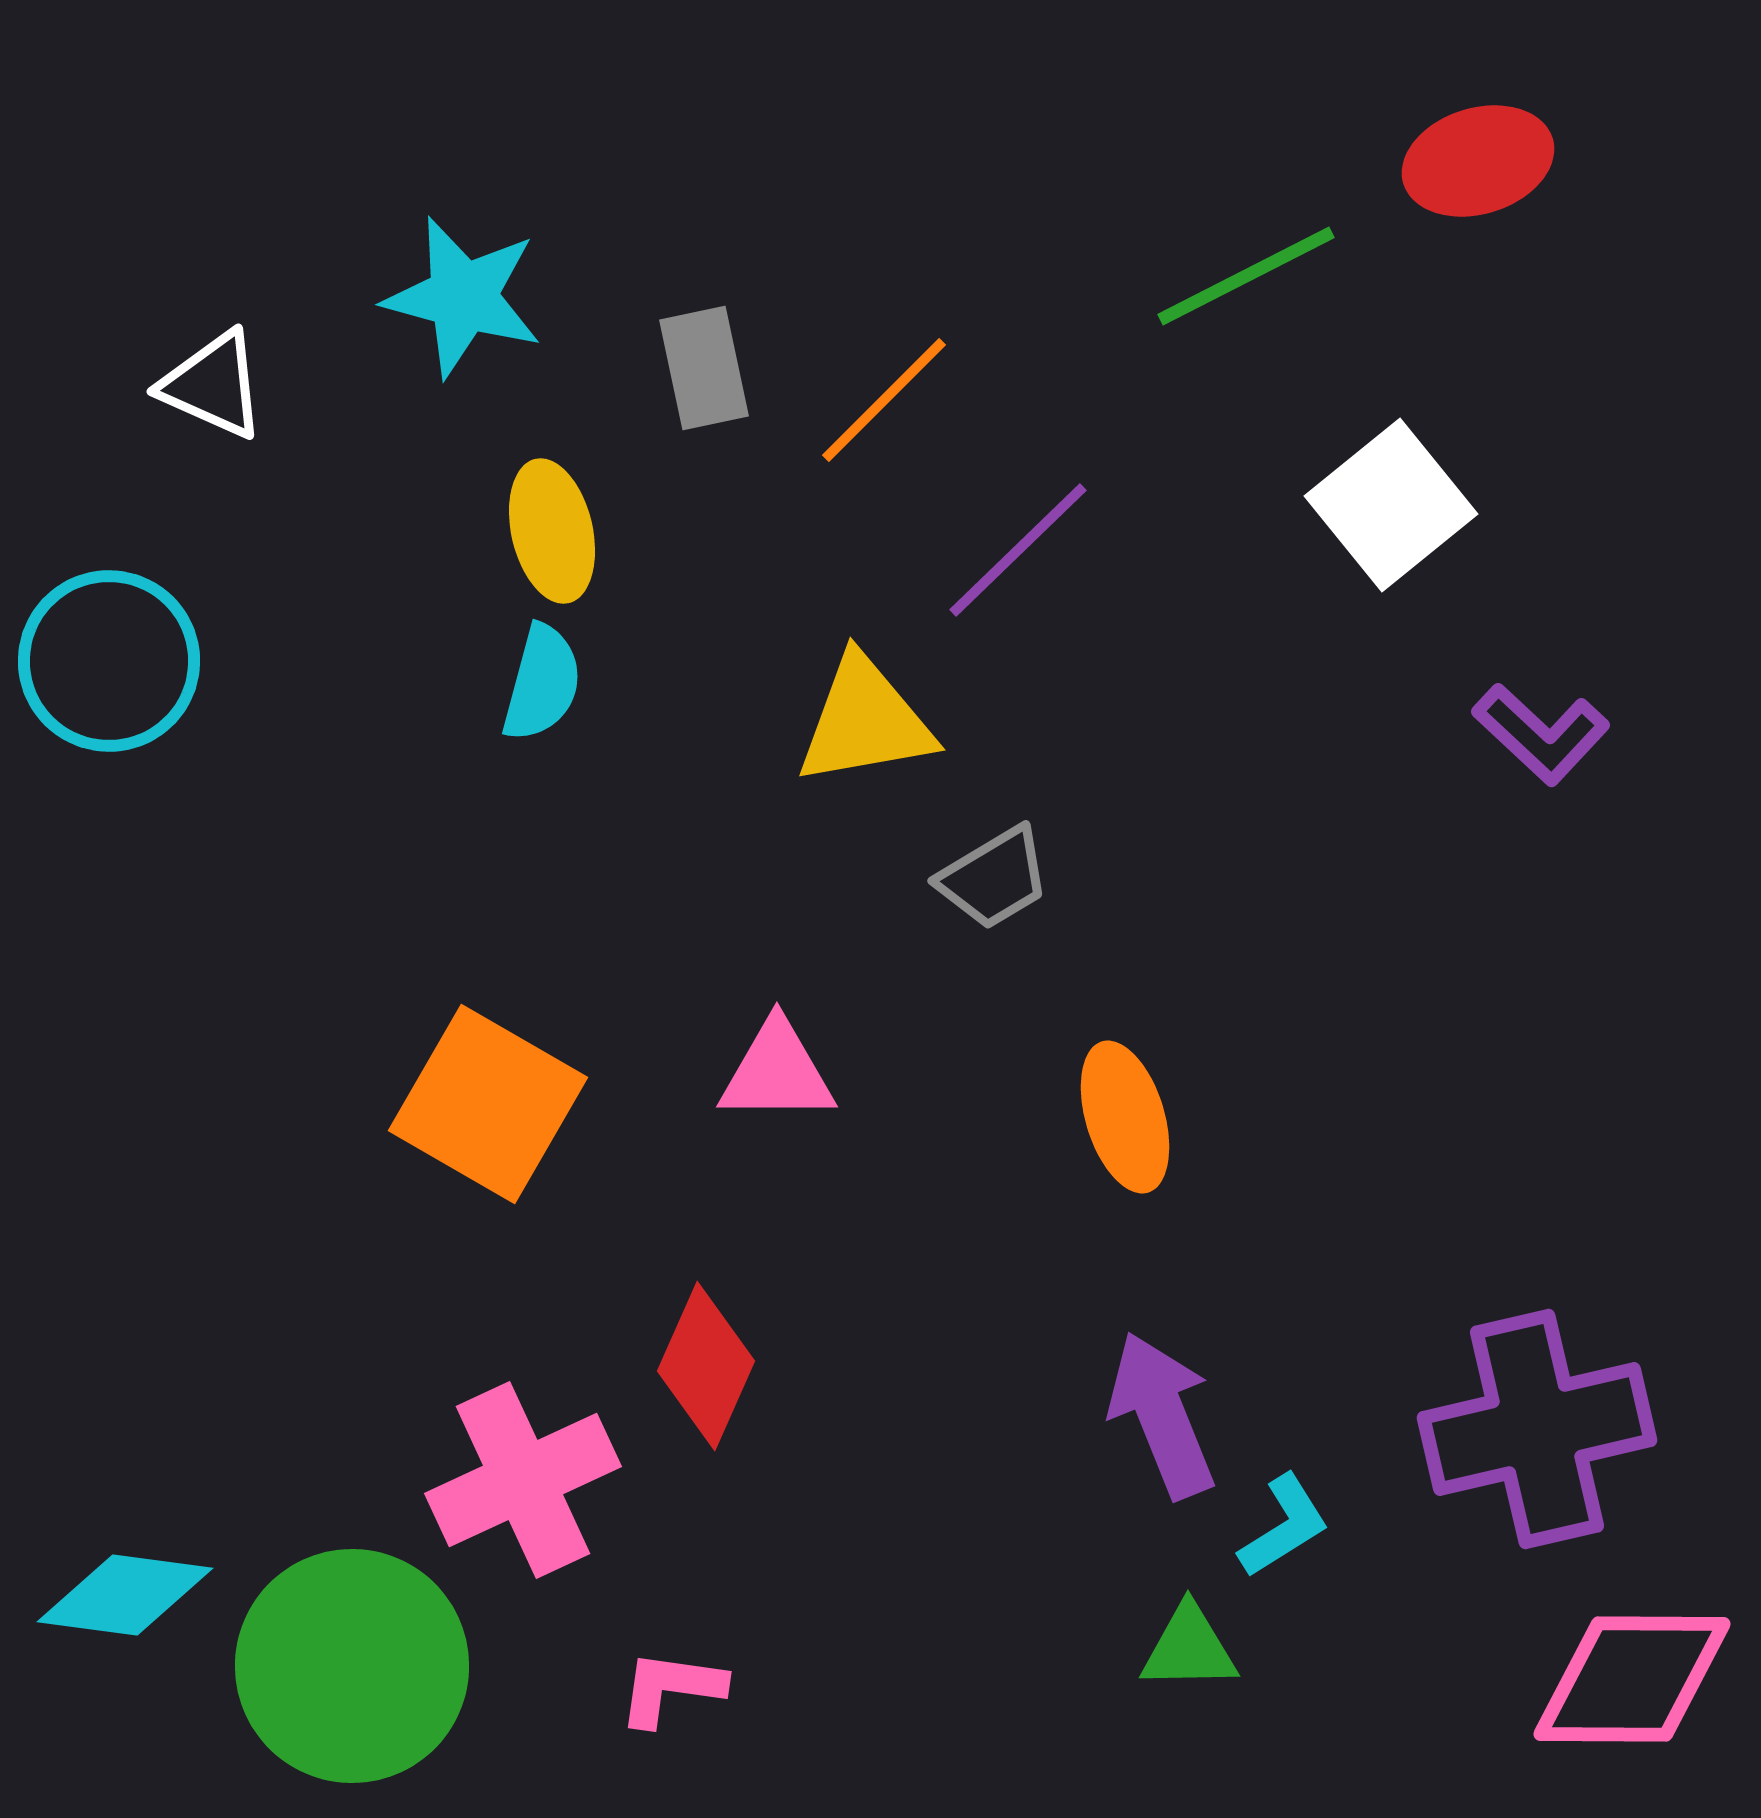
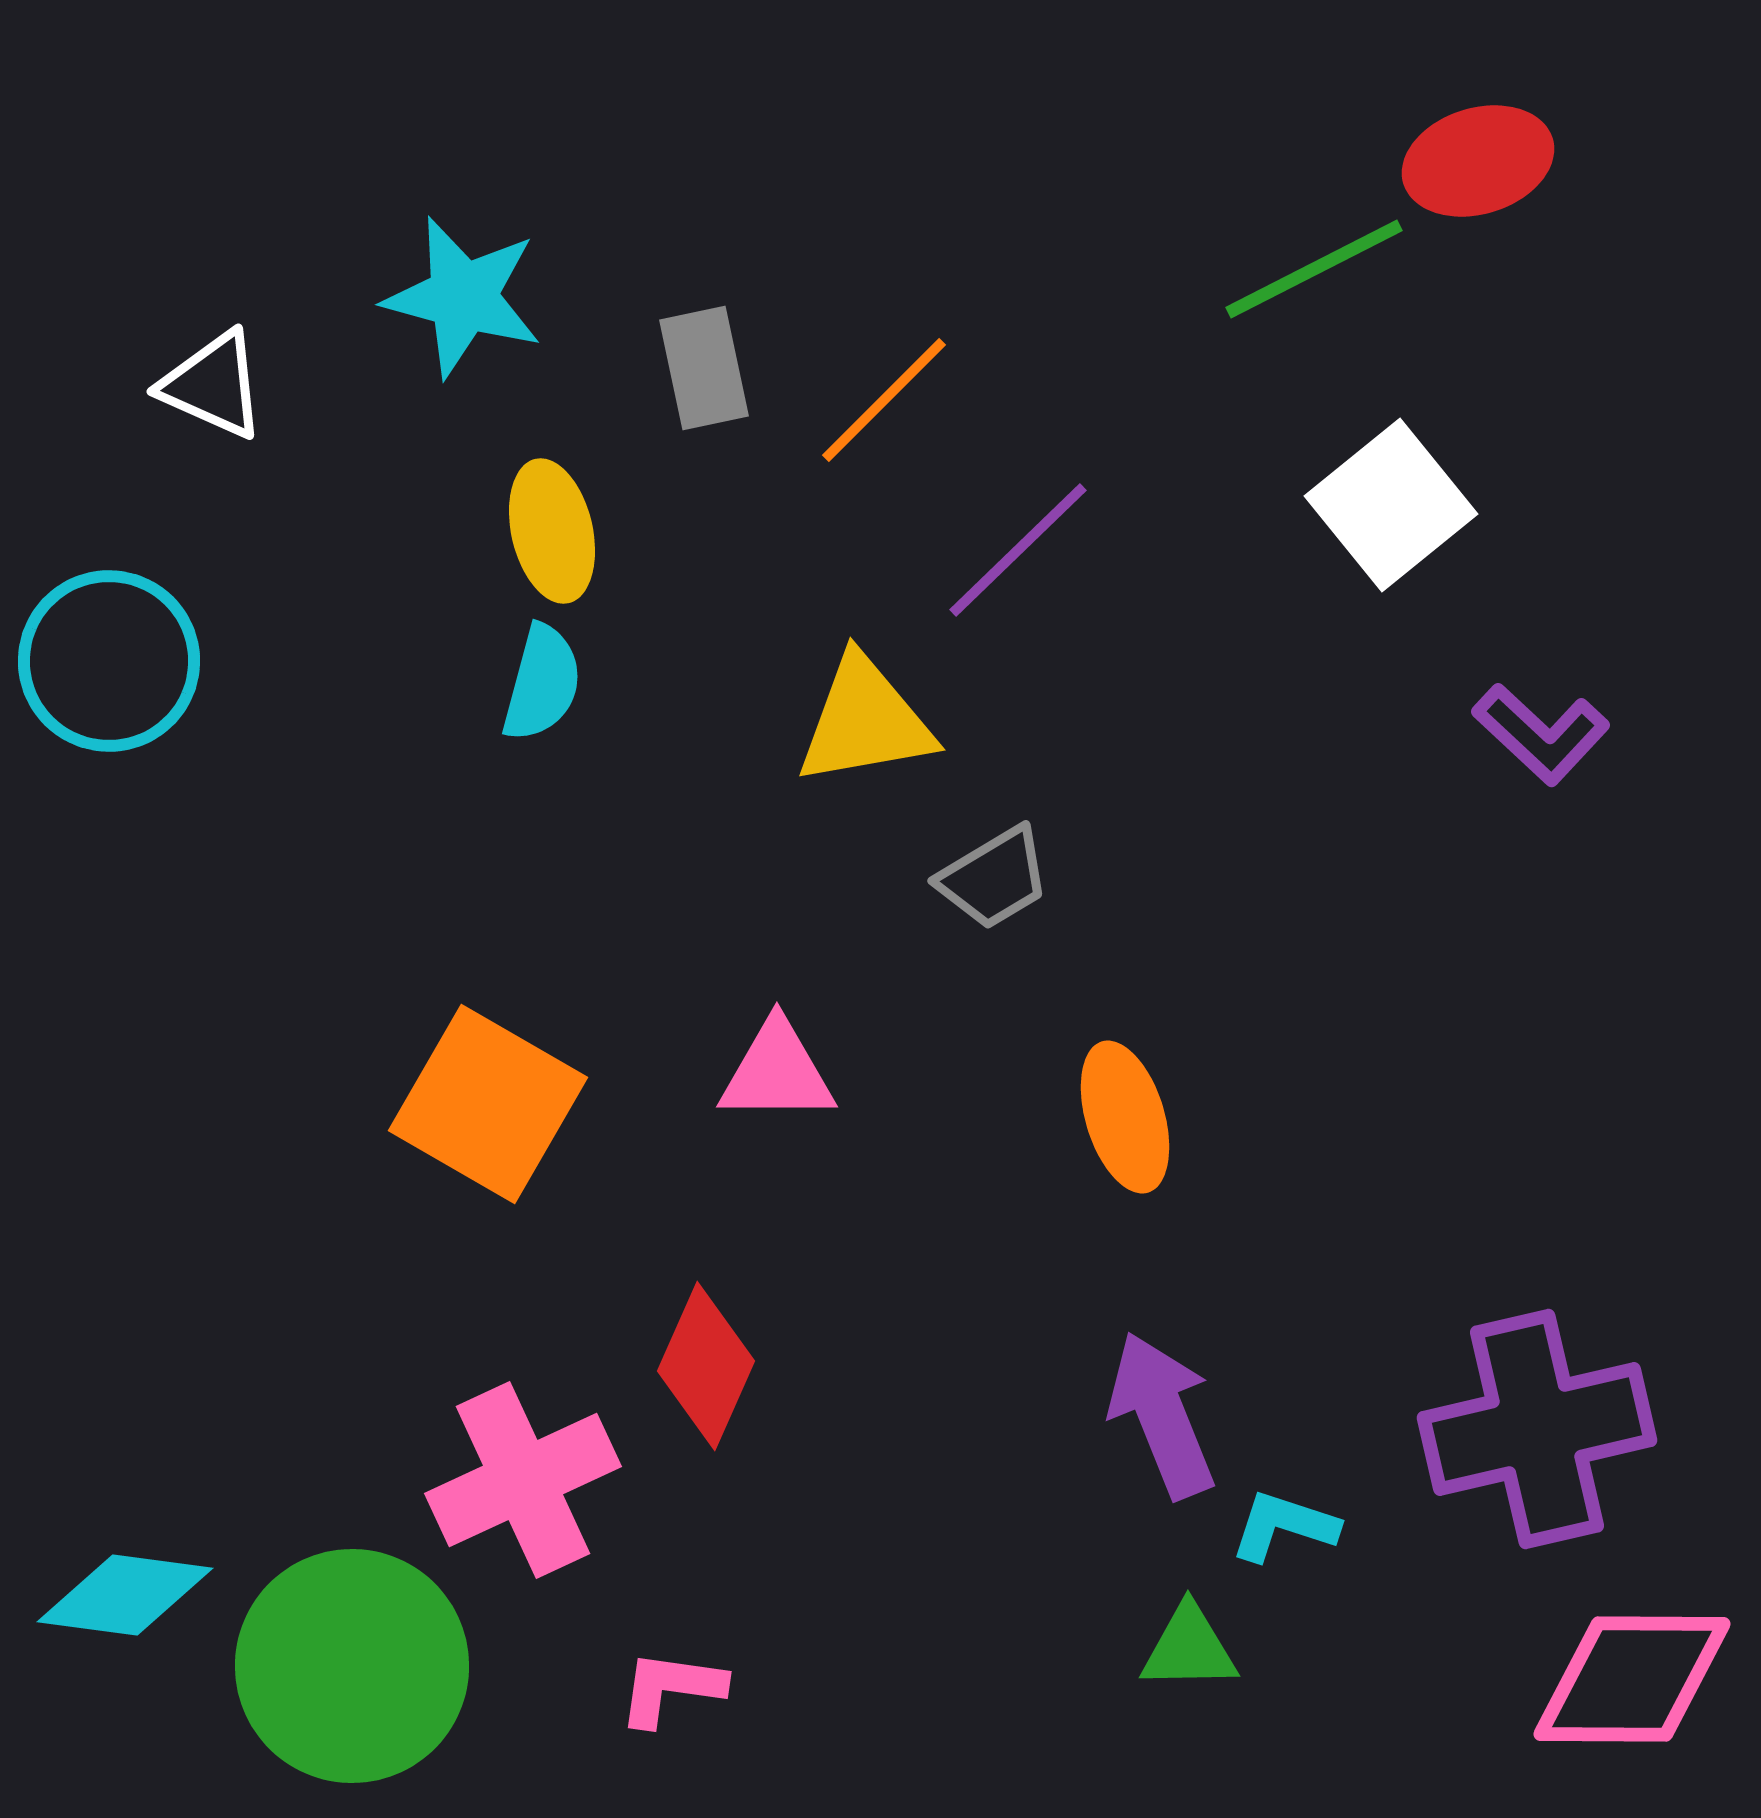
green line: moved 68 px right, 7 px up
cyan L-shape: rotated 130 degrees counterclockwise
